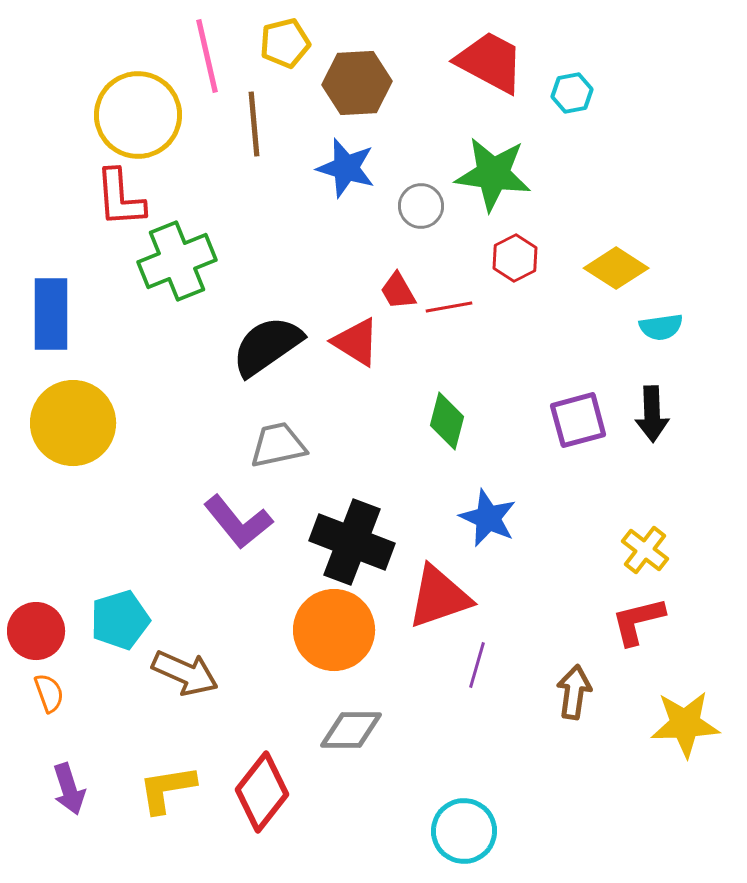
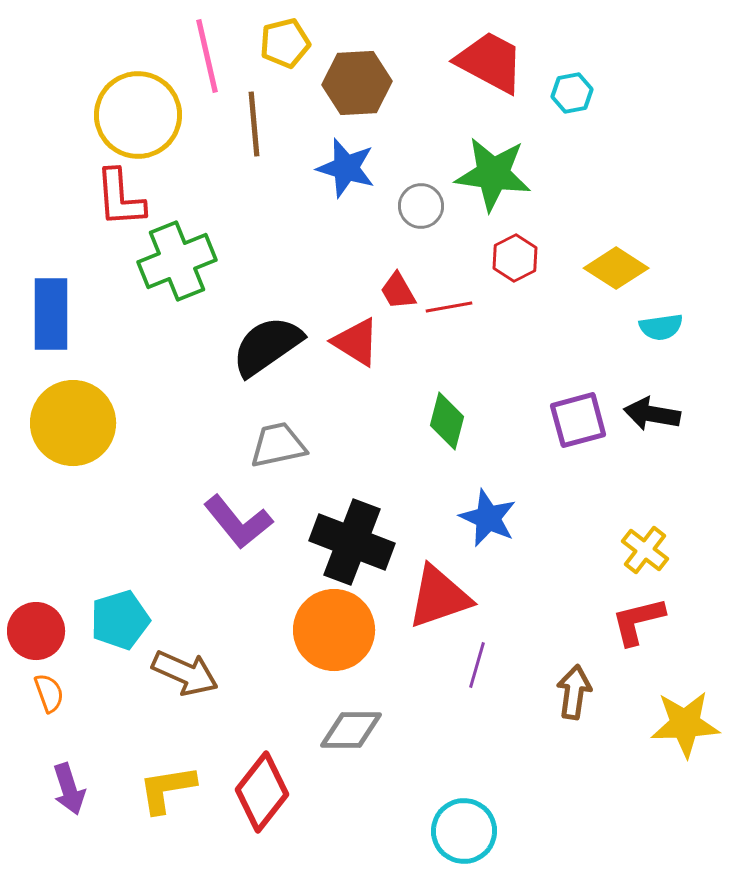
black arrow at (652, 414): rotated 102 degrees clockwise
